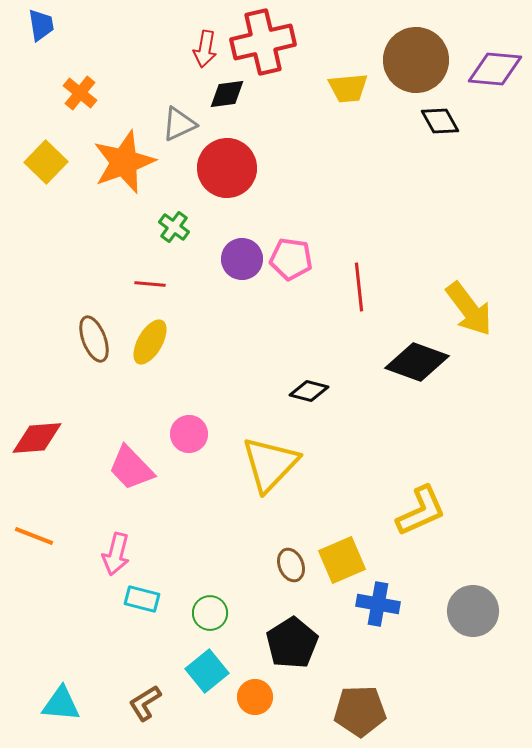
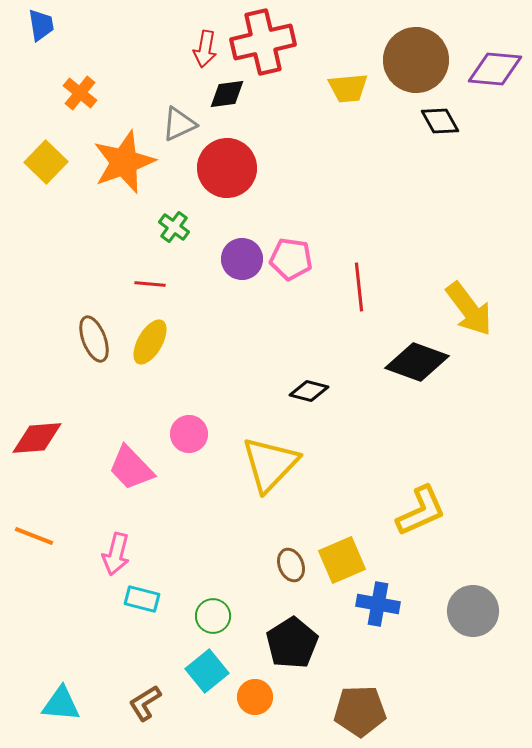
green circle at (210, 613): moved 3 px right, 3 px down
